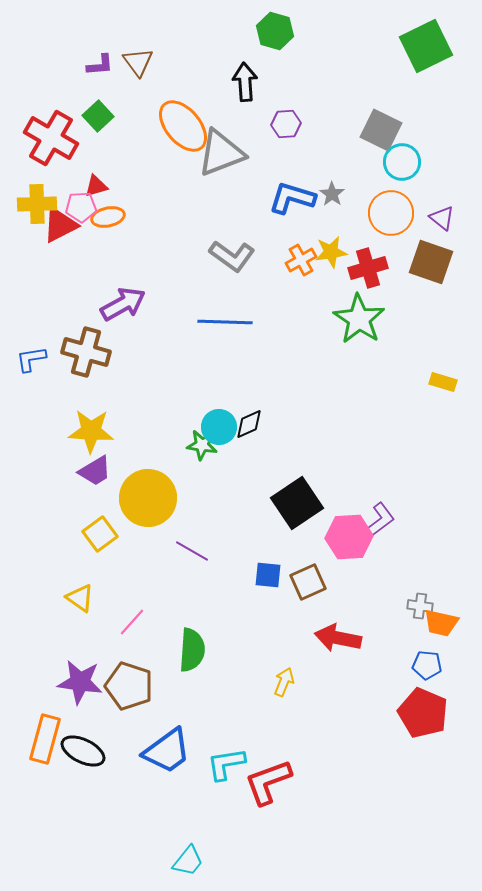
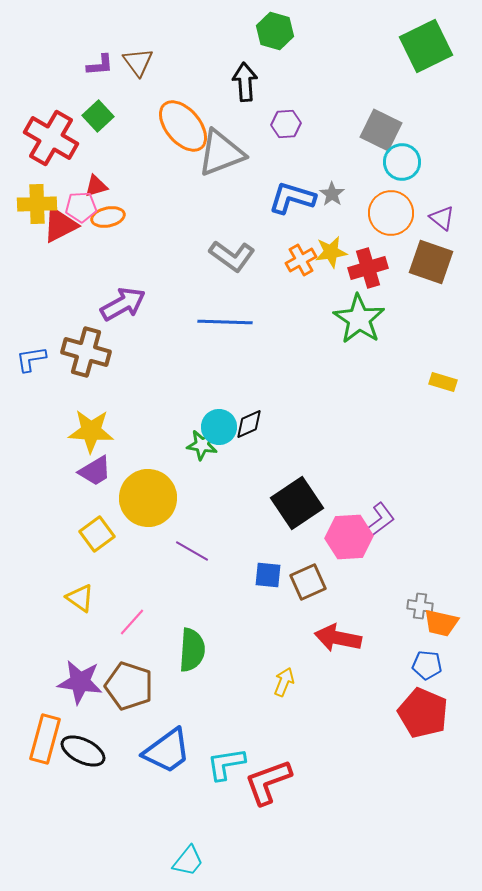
yellow square at (100, 534): moved 3 px left
